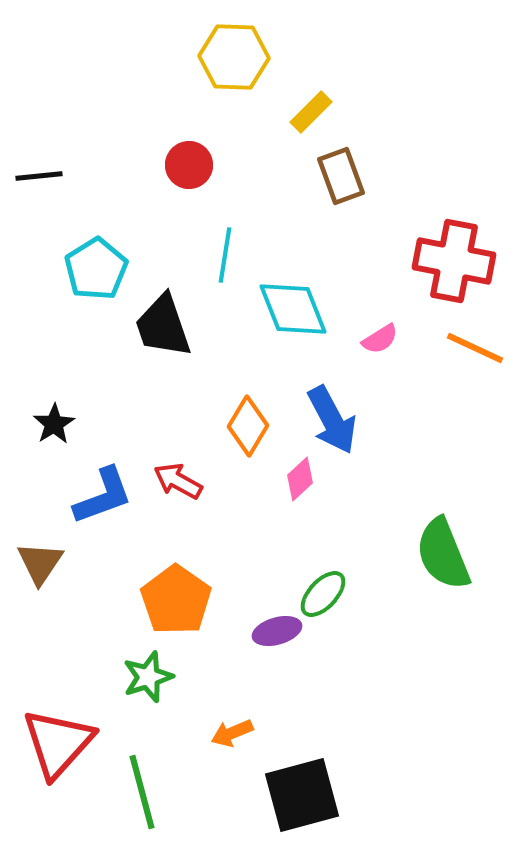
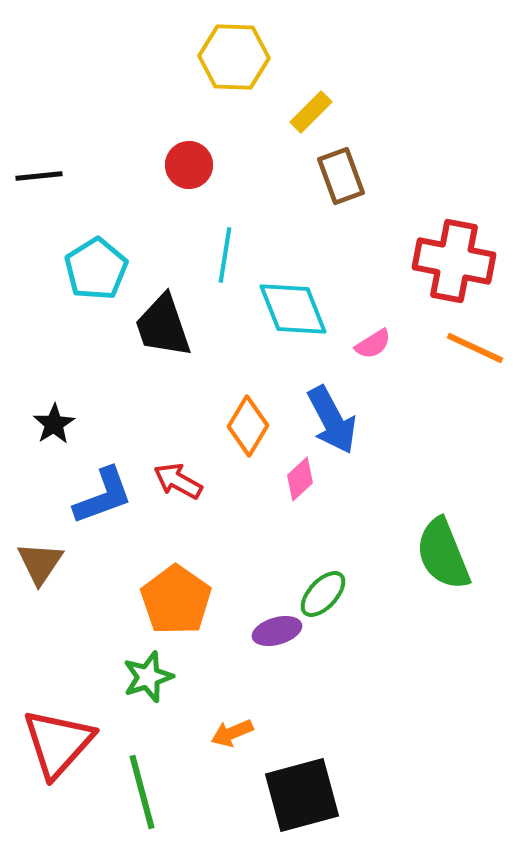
pink semicircle: moved 7 px left, 5 px down
